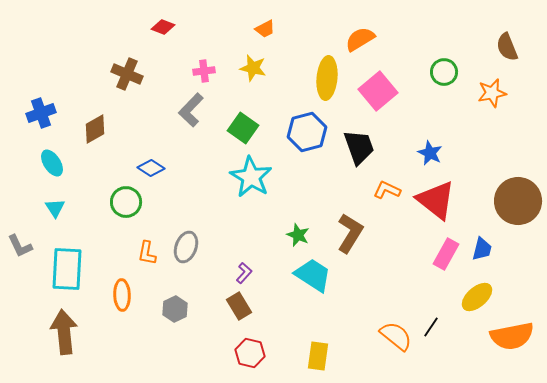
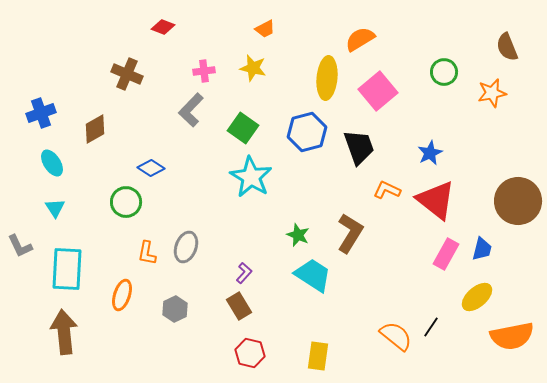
blue star at (430, 153): rotated 20 degrees clockwise
orange ellipse at (122, 295): rotated 20 degrees clockwise
